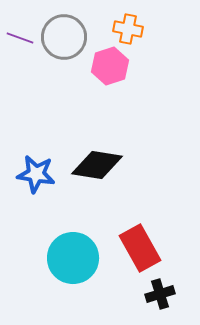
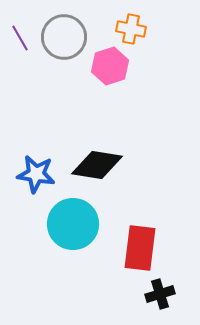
orange cross: moved 3 px right
purple line: rotated 40 degrees clockwise
red rectangle: rotated 36 degrees clockwise
cyan circle: moved 34 px up
